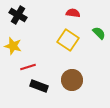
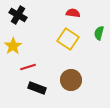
green semicircle: rotated 120 degrees counterclockwise
yellow square: moved 1 px up
yellow star: rotated 24 degrees clockwise
brown circle: moved 1 px left
black rectangle: moved 2 px left, 2 px down
